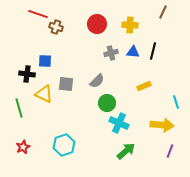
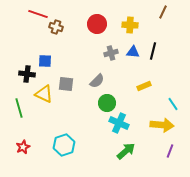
cyan line: moved 3 px left, 2 px down; rotated 16 degrees counterclockwise
